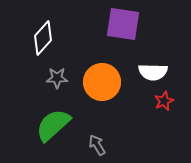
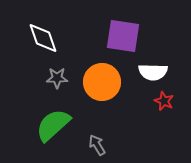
purple square: moved 12 px down
white diamond: rotated 60 degrees counterclockwise
red star: rotated 24 degrees counterclockwise
